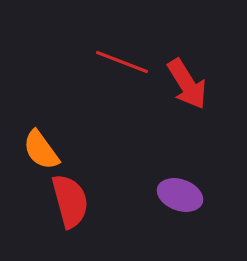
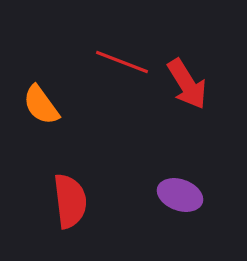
orange semicircle: moved 45 px up
red semicircle: rotated 8 degrees clockwise
